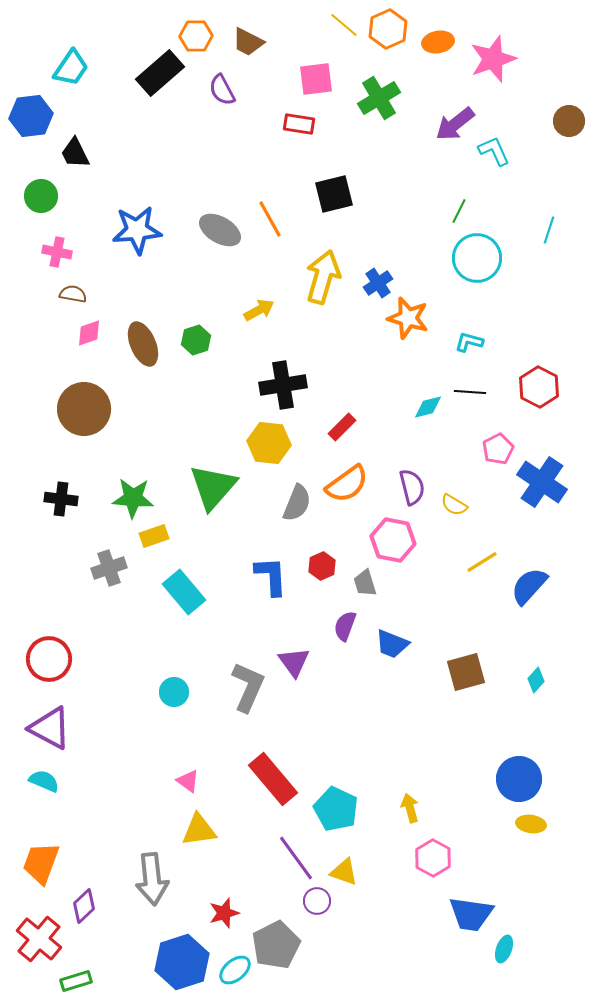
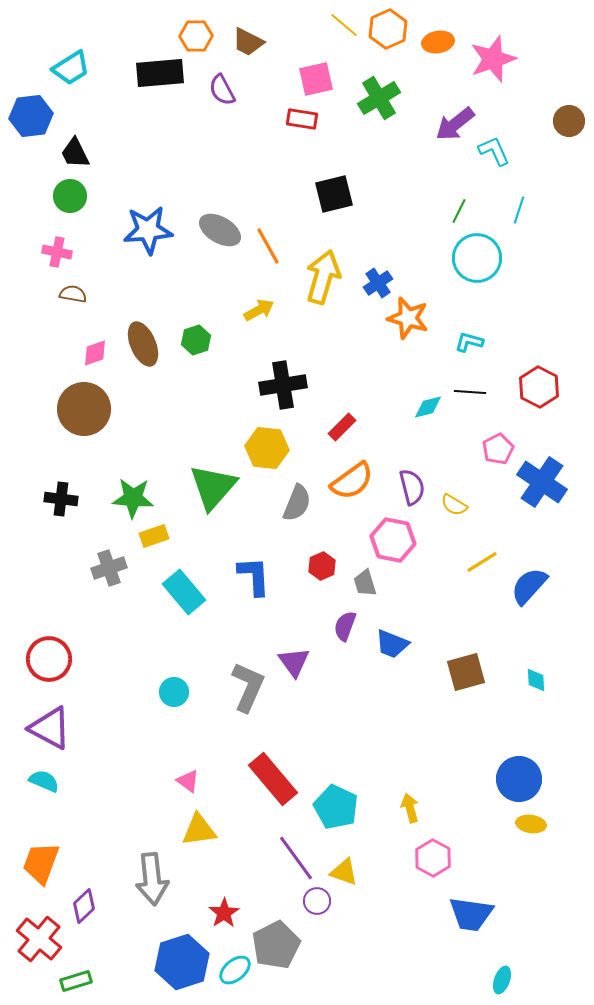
cyan trapezoid at (71, 68): rotated 24 degrees clockwise
black rectangle at (160, 73): rotated 36 degrees clockwise
pink square at (316, 79): rotated 6 degrees counterclockwise
red rectangle at (299, 124): moved 3 px right, 5 px up
green circle at (41, 196): moved 29 px right
orange line at (270, 219): moved 2 px left, 27 px down
blue star at (137, 230): moved 11 px right
cyan line at (549, 230): moved 30 px left, 20 px up
pink diamond at (89, 333): moved 6 px right, 20 px down
yellow hexagon at (269, 443): moved 2 px left, 5 px down
orange semicircle at (347, 484): moved 5 px right, 3 px up
blue L-shape at (271, 576): moved 17 px left
cyan diamond at (536, 680): rotated 45 degrees counterclockwise
cyan pentagon at (336, 809): moved 2 px up
red star at (224, 913): rotated 16 degrees counterclockwise
cyan ellipse at (504, 949): moved 2 px left, 31 px down
